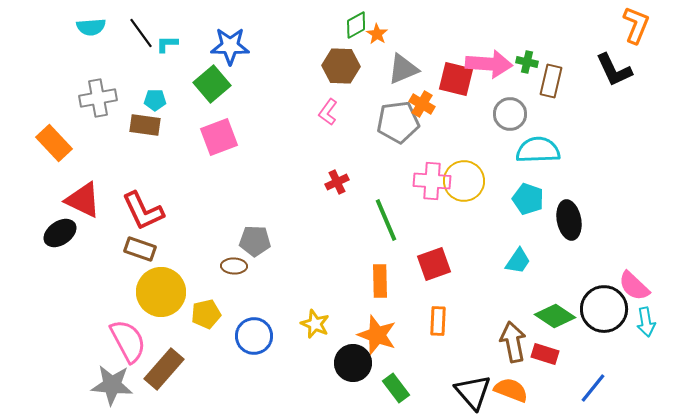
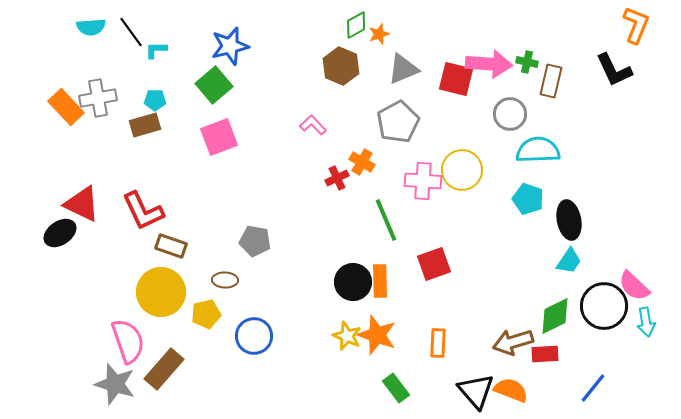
black line at (141, 33): moved 10 px left, 1 px up
orange star at (377, 34): moved 2 px right; rotated 20 degrees clockwise
cyan L-shape at (167, 44): moved 11 px left, 6 px down
blue star at (230, 46): rotated 15 degrees counterclockwise
brown hexagon at (341, 66): rotated 21 degrees clockwise
green square at (212, 84): moved 2 px right, 1 px down
orange cross at (422, 104): moved 60 px left, 58 px down
pink L-shape at (328, 112): moved 15 px left, 13 px down; rotated 100 degrees clockwise
gray pentagon at (398, 122): rotated 21 degrees counterclockwise
brown rectangle at (145, 125): rotated 24 degrees counterclockwise
orange rectangle at (54, 143): moved 12 px right, 36 px up
pink cross at (432, 181): moved 9 px left
yellow circle at (464, 181): moved 2 px left, 11 px up
red cross at (337, 182): moved 4 px up
red triangle at (83, 200): moved 1 px left, 4 px down
gray pentagon at (255, 241): rotated 8 degrees clockwise
brown rectangle at (140, 249): moved 31 px right, 3 px up
cyan trapezoid at (518, 261): moved 51 px right
brown ellipse at (234, 266): moved 9 px left, 14 px down
black circle at (604, 309): moved 3 px up
green diamond at (555, 316): rotated 60 degrees counterclockwise
orange rectangle at (438, 321): moved 22 px down
yellow star at (315, 324): moved 32 px right, 12 px down
pink semicircle at (128, 341): rotated 9 degrees clockwise
brown arrow at (513, 342): rotated 96 degrees counterclockwise
red rectangle at (545, 354): rotated 20 degrees counterclockwise
black circle at (353, 363): moved 81 px up
gray star at (112, 385): moved 3 px right, 1 px up; rotated 12 degrees clockwise
black triangle at (473, 392): moved 3 px right, 1 px up
